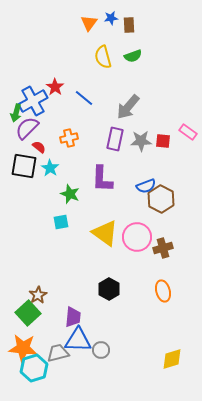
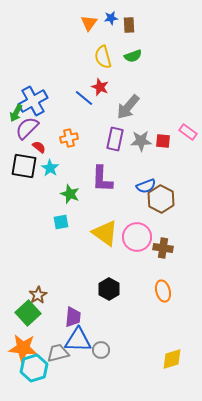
red star: moved 45 px right; rotated 12 degrees counterclockwise
green arrow: rotated 12 degrees clockwise
brown cross: rotated 24 degrees clockwise
